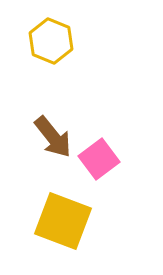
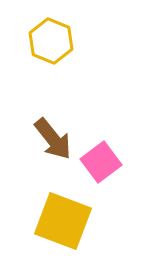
brown arrow: moved 2 px down
pink square: moved 2 px right, 3 px down
